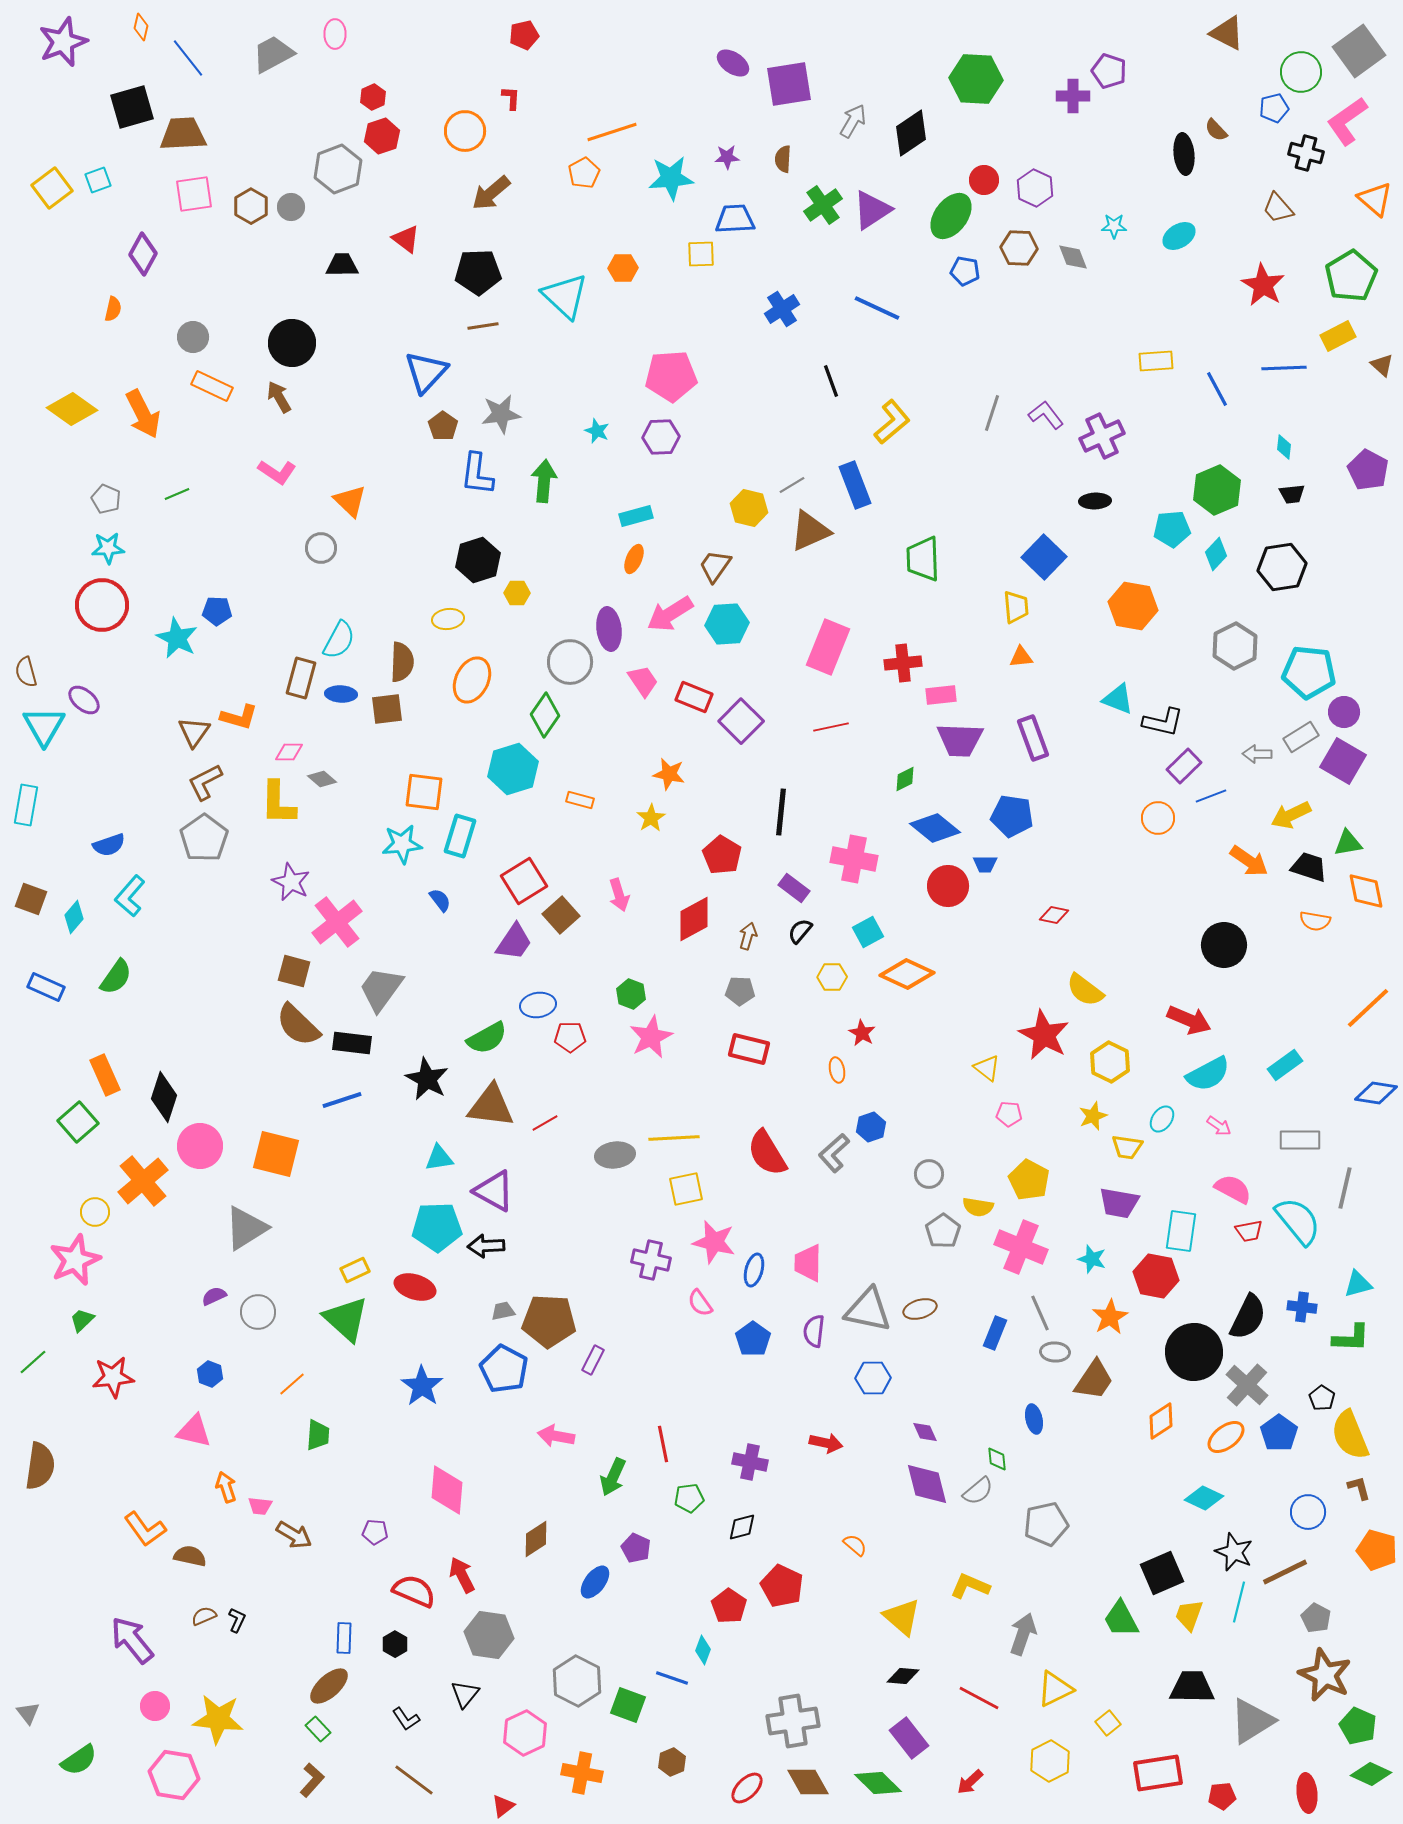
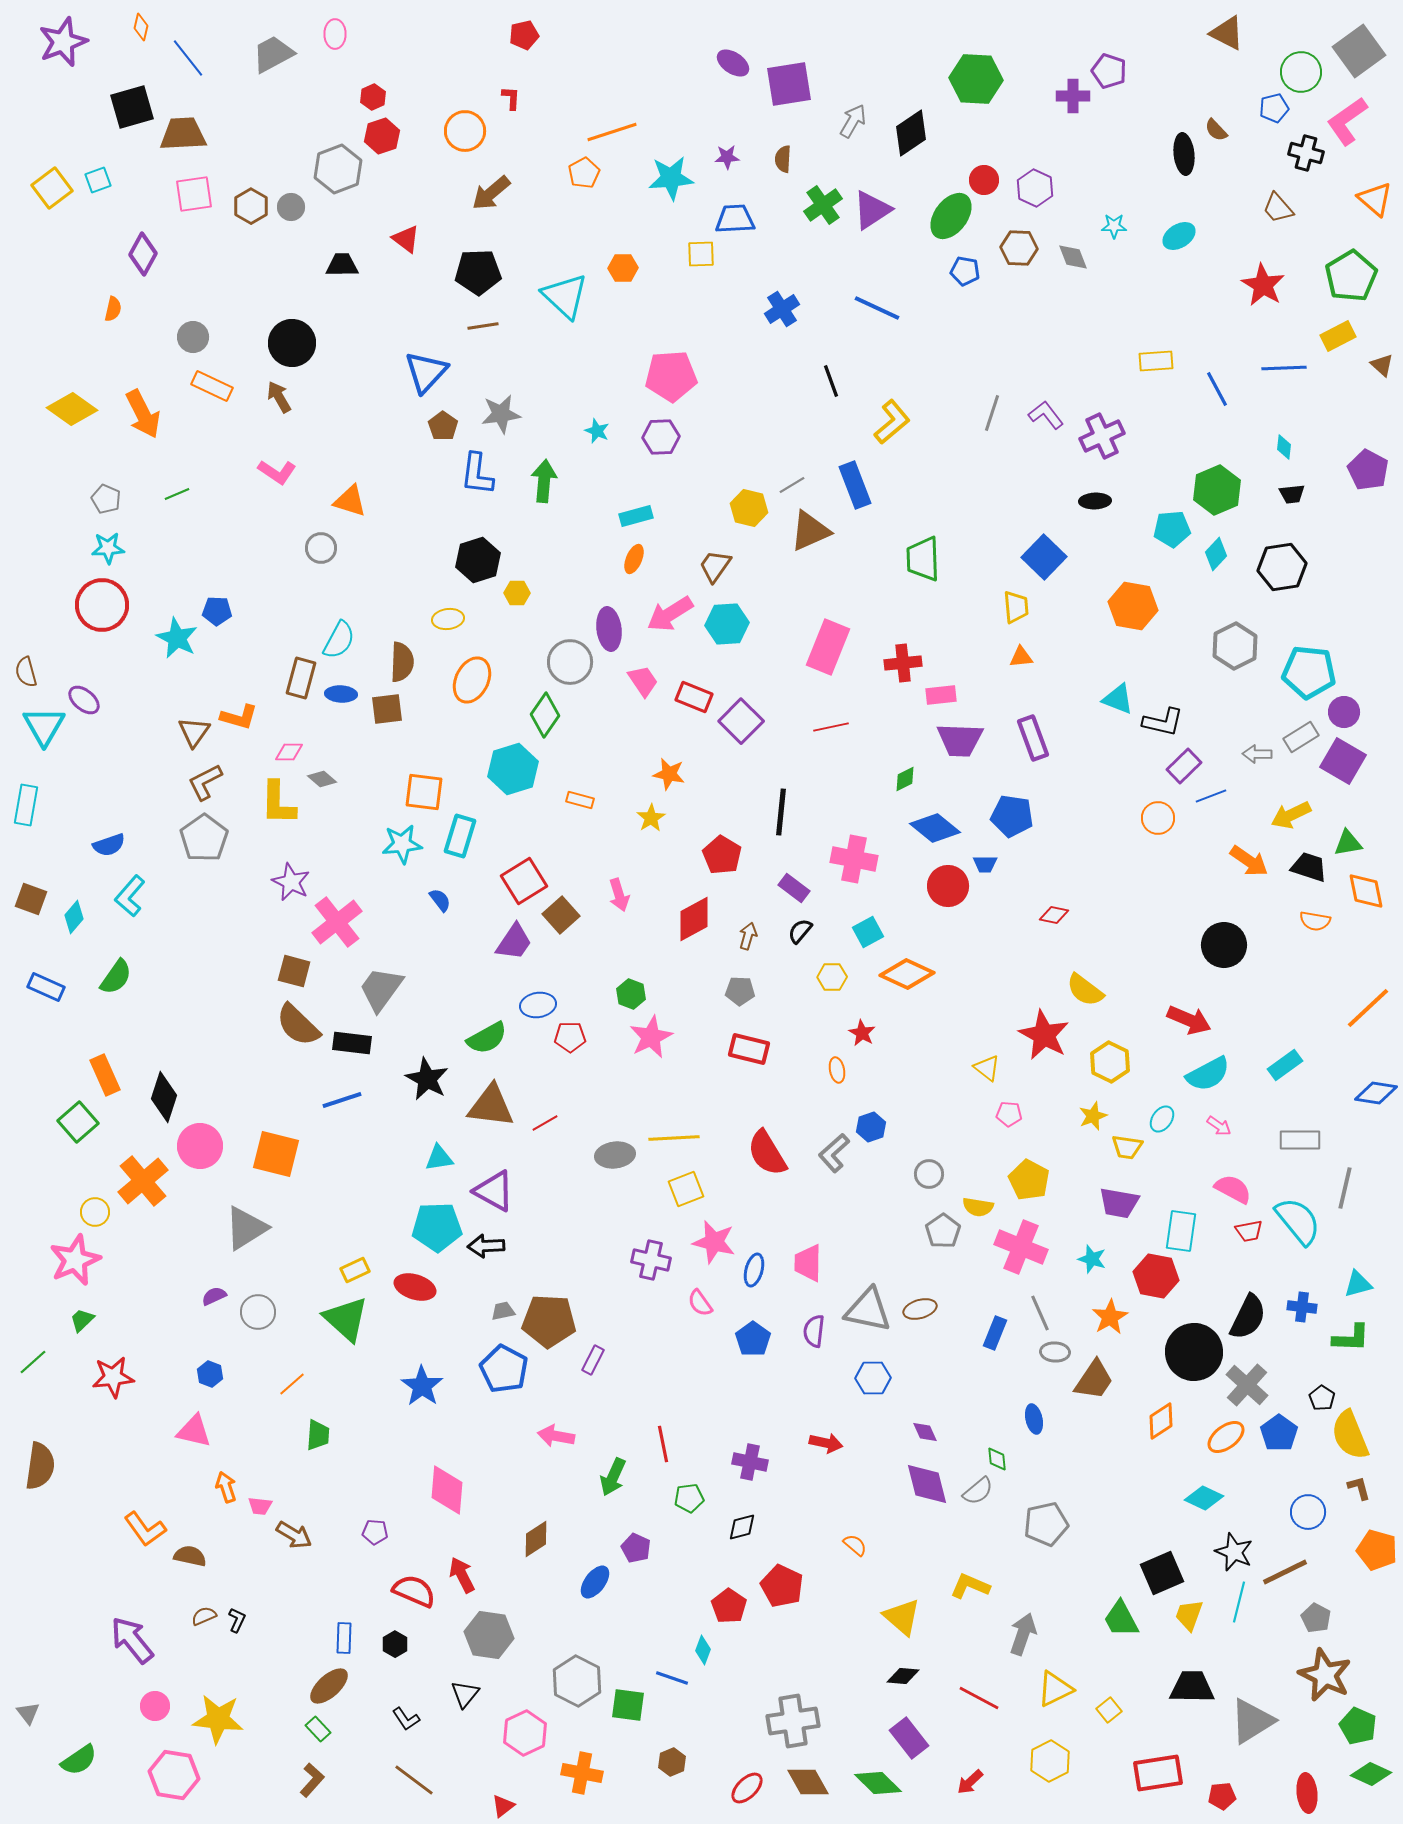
orange triangle at (350, 501): rotated 27 degrees counterclockwise
yellow square at (686, 1189): rotated 9 degrees counterclockwise
green square at (628, 1705): rotated 12 degrees counterclockwise
yellow square at (1108, 1723): moved 1 px right, 13 px up
